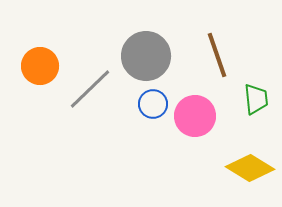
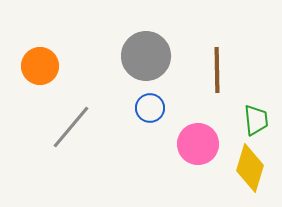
brown line: moved 15 px down; rotated 18 degrees clockwise
gray line: moved 19 px left, 38 px down; rotated 6 degrees counterclockwise
green trapezoid: moved 21 px down
blue circle: moved 3 px left, 4 px down
pink circle: moved 3 px right, 28 px down
yellow diamond: rotated 75 degrees clockwise
